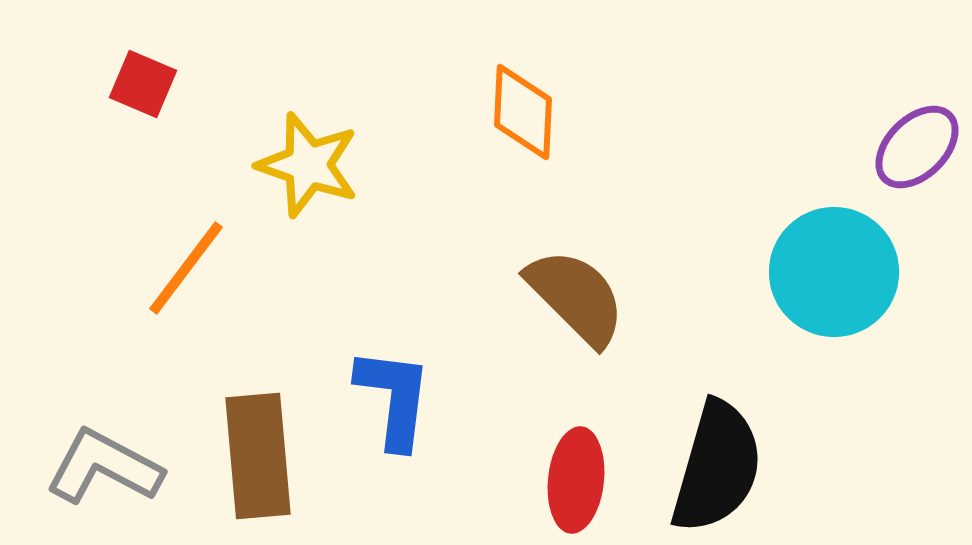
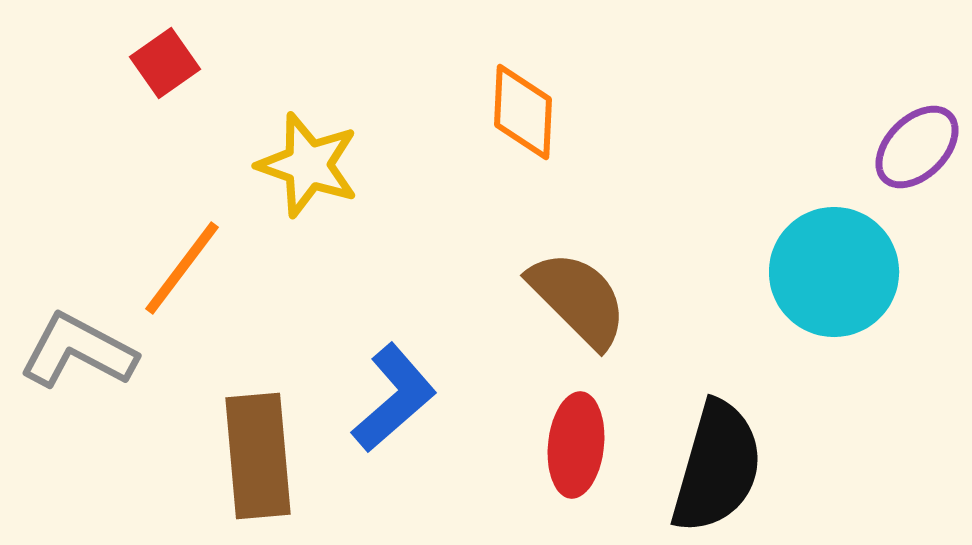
red square: moved 22 px right, 21 px up; rotated 32 degrees clockwise
orange line: moved 4 px left
brown semicircle: moved 2 px right, 2 px down
blue L-shape: rotated 42 degrees clockwise
gray L-shape: moved 26 px left, 116 px up
red ellipse: moved 35 px up
